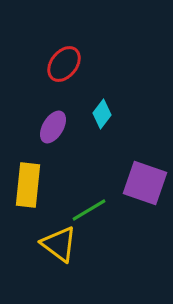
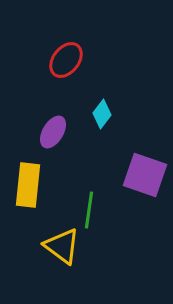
red ellipse: moved 2 px right, 4 px up
purple ellipse: moved 5 px down
purple square: moved 8 px up
green line: rotated 51 degrees counterclockwise
yellow triangle: moved 3 px right, 2 px down
